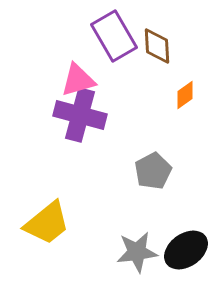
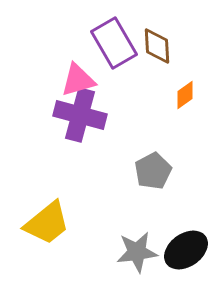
purple rectangle: moved 7 px down
